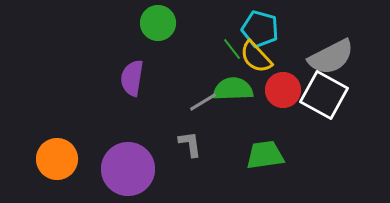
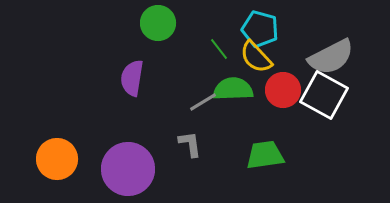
green line: moved 13 px left
